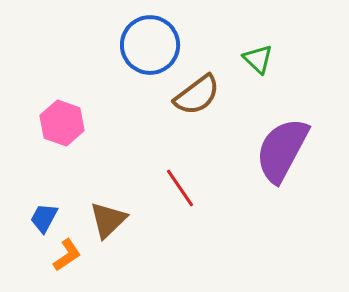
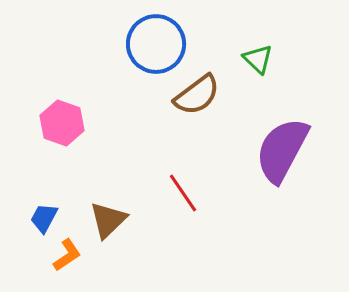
blue circle: moved 6 px right, 1 px up
red line: moved 3 px right, 5 px down
